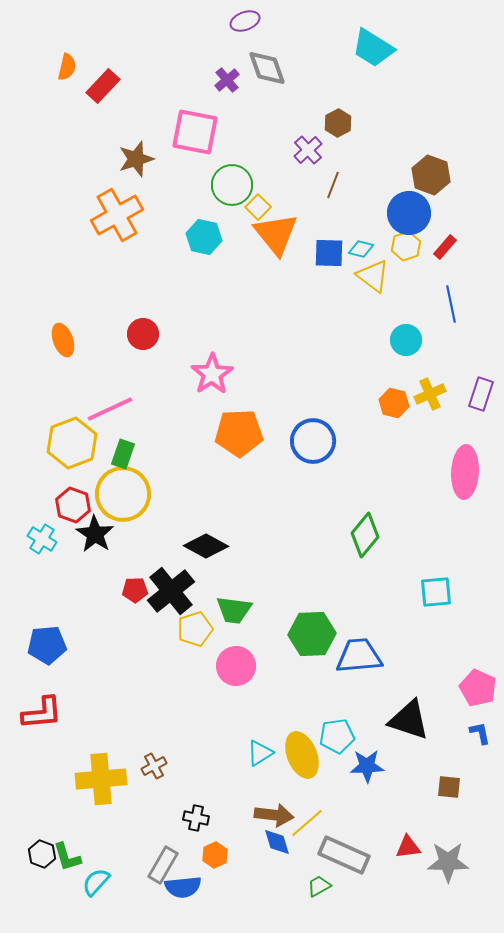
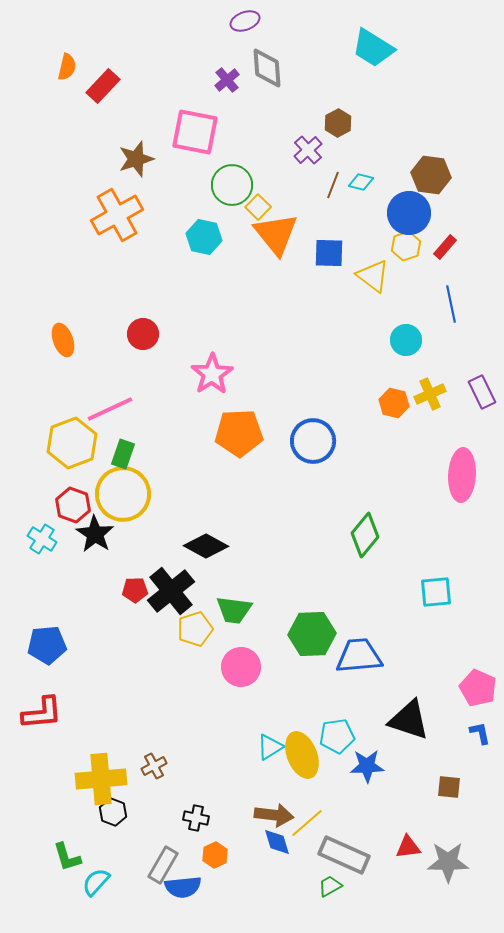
gray diamond at (267, 68): rotated 15 degrees clockwise
brown hexagon at (431, 175): rotated 12 degrees counterclockwise
cyan diamond at (361, 249): moved 67 px up
purple rectangle at (481, 394): moved 1 px right, 2 px up; rotated 44 degrees counterclockwise
pink ellipse at (465, 472): moved 3 px left, 3 px down
pink circle at (236, 666): moved 5 px right, 1 px down
cyan triangle at (260, 753): moved 10 px right, 6 px up
black hexagon at (42, 854): moved 71 px right, 42 px up
green trapezoid at (319, 886): moved 11 px right
